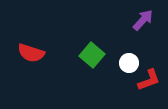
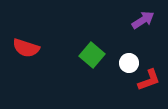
purple arrow: rotated 15 degrees clockwise
red semicircle: moved 5 px left, 5 px up
